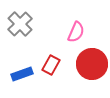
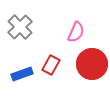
gray cross: moved 3 px down
